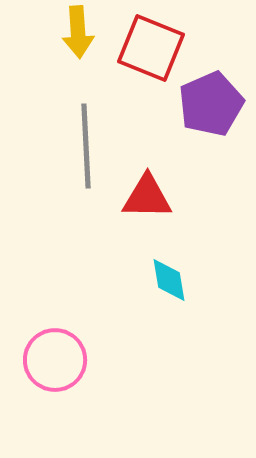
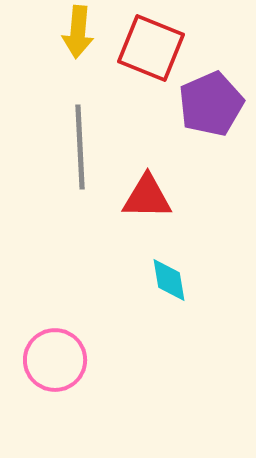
yellow arrow: rotated 9 degrees clockwise
gray line: moved 6 px left, 1 px down
